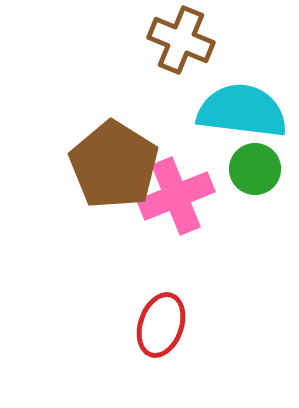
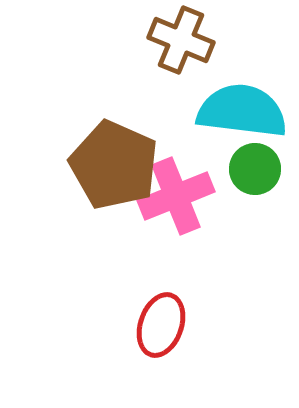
brown pentagon: rotated 8 degrees counterclockwise
